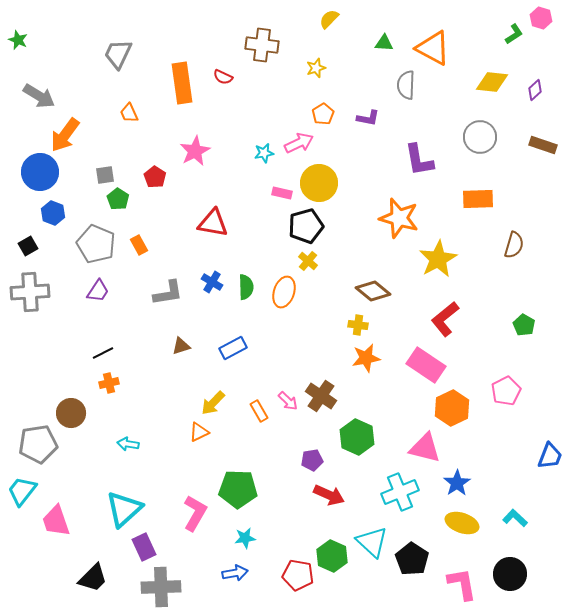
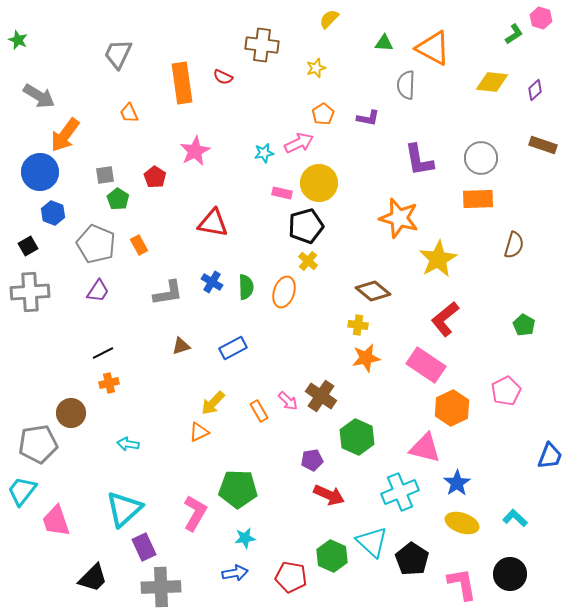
gray circle at (480, 137): moved 1 px right, 21 px down
red pentagon at (298, 575): moved 7 px left, 2 px down
